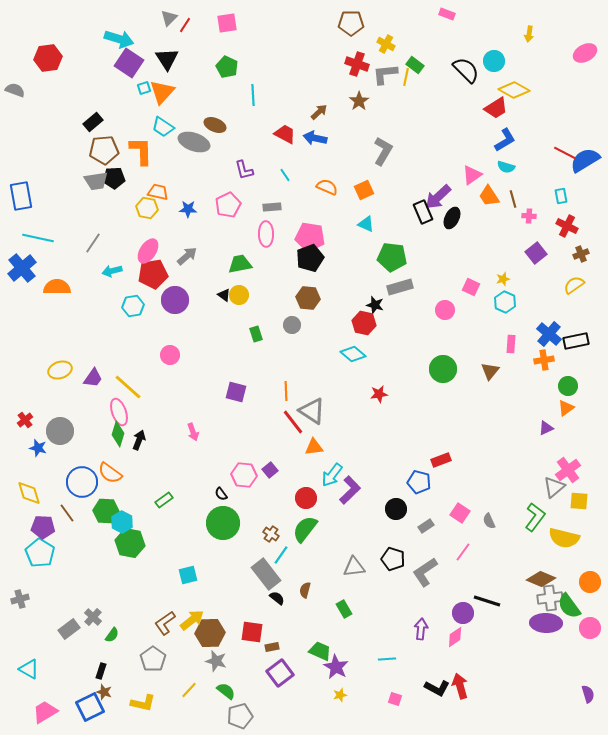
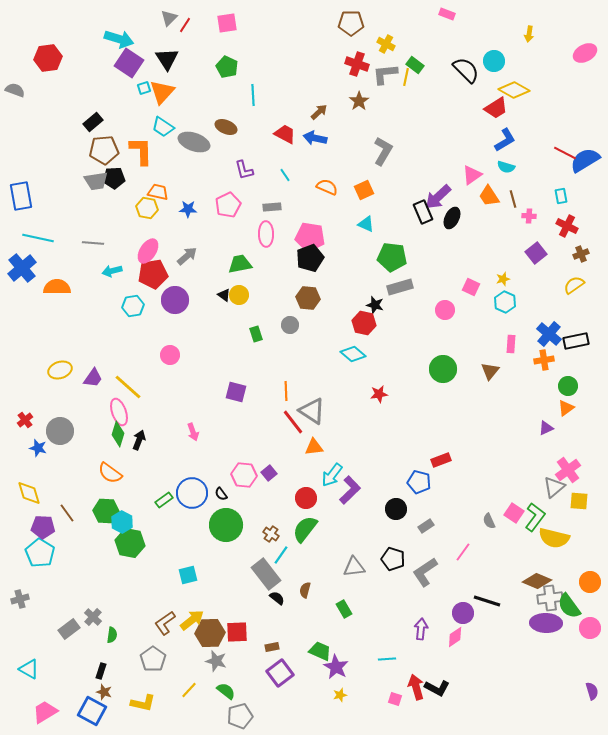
brown ellipse at (215, 125): moved 11 px right, 2 px down
gray line at (93, 243): rotated 60 degrees clockwise
gray circle at (292, 325): moved 2 px left
purple square at (270, 470): moved 1 px left, 3 px down
blue circle at (82, 482): moved 110 px right, 11 px down
pink square at (460, 513): moved 54 px right
green circle at (223, 523): moved 3 px right, 2 px down
yellow semicircle at (564, 538): moved 10 px left
brown diamond at (541, 579): moved 4 px left, 2 px down
red square at (252, 632): moved 15 px left; rotated 10 degrees counterclockwise
green semicircle at (112, 635): rotated 28 degrees counterclockwise
red arrow at (460, 686): moved 44 px left, 1 px down
purple semicircle at (588, 694): moved 4 px right, 3 px up
blue square at (90, 707): moved 2 px right, 4 px down; rotated 36 degrees counterclockwise
